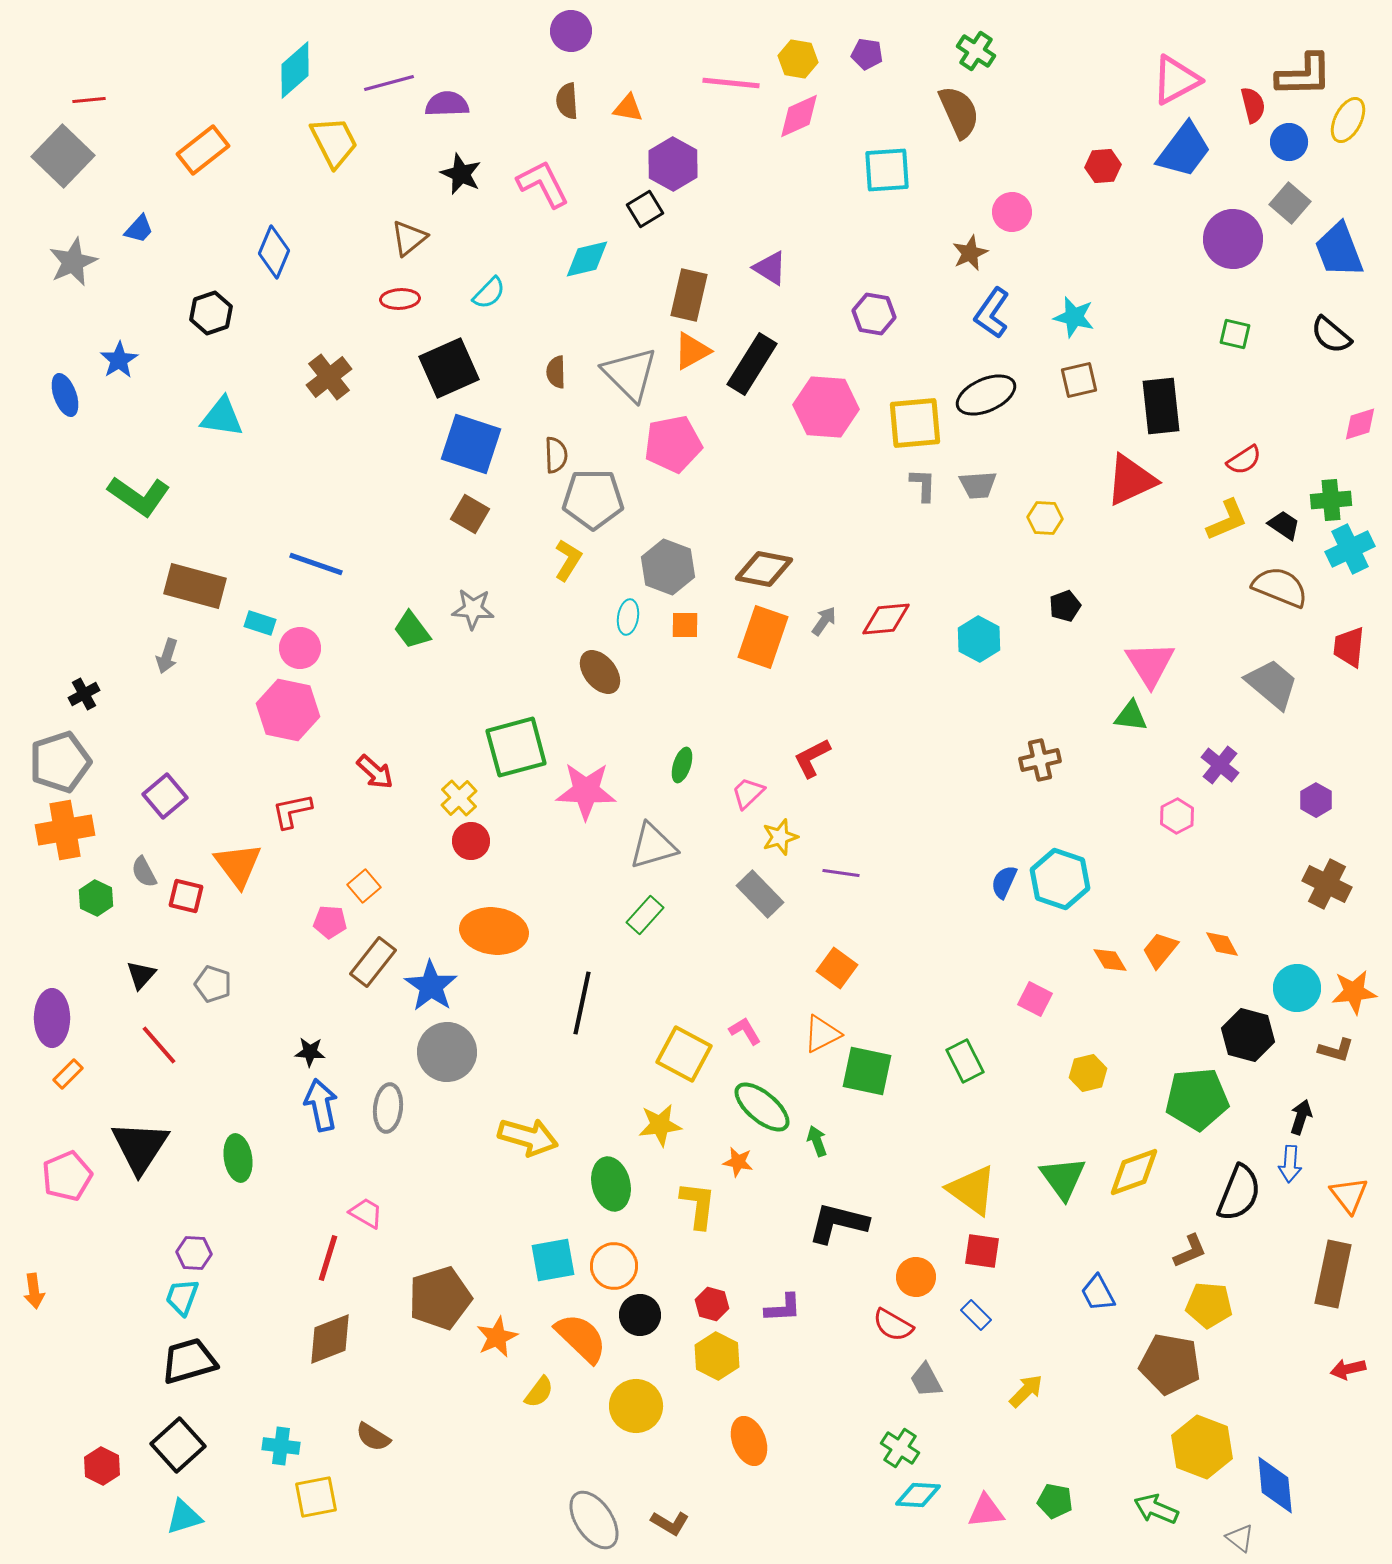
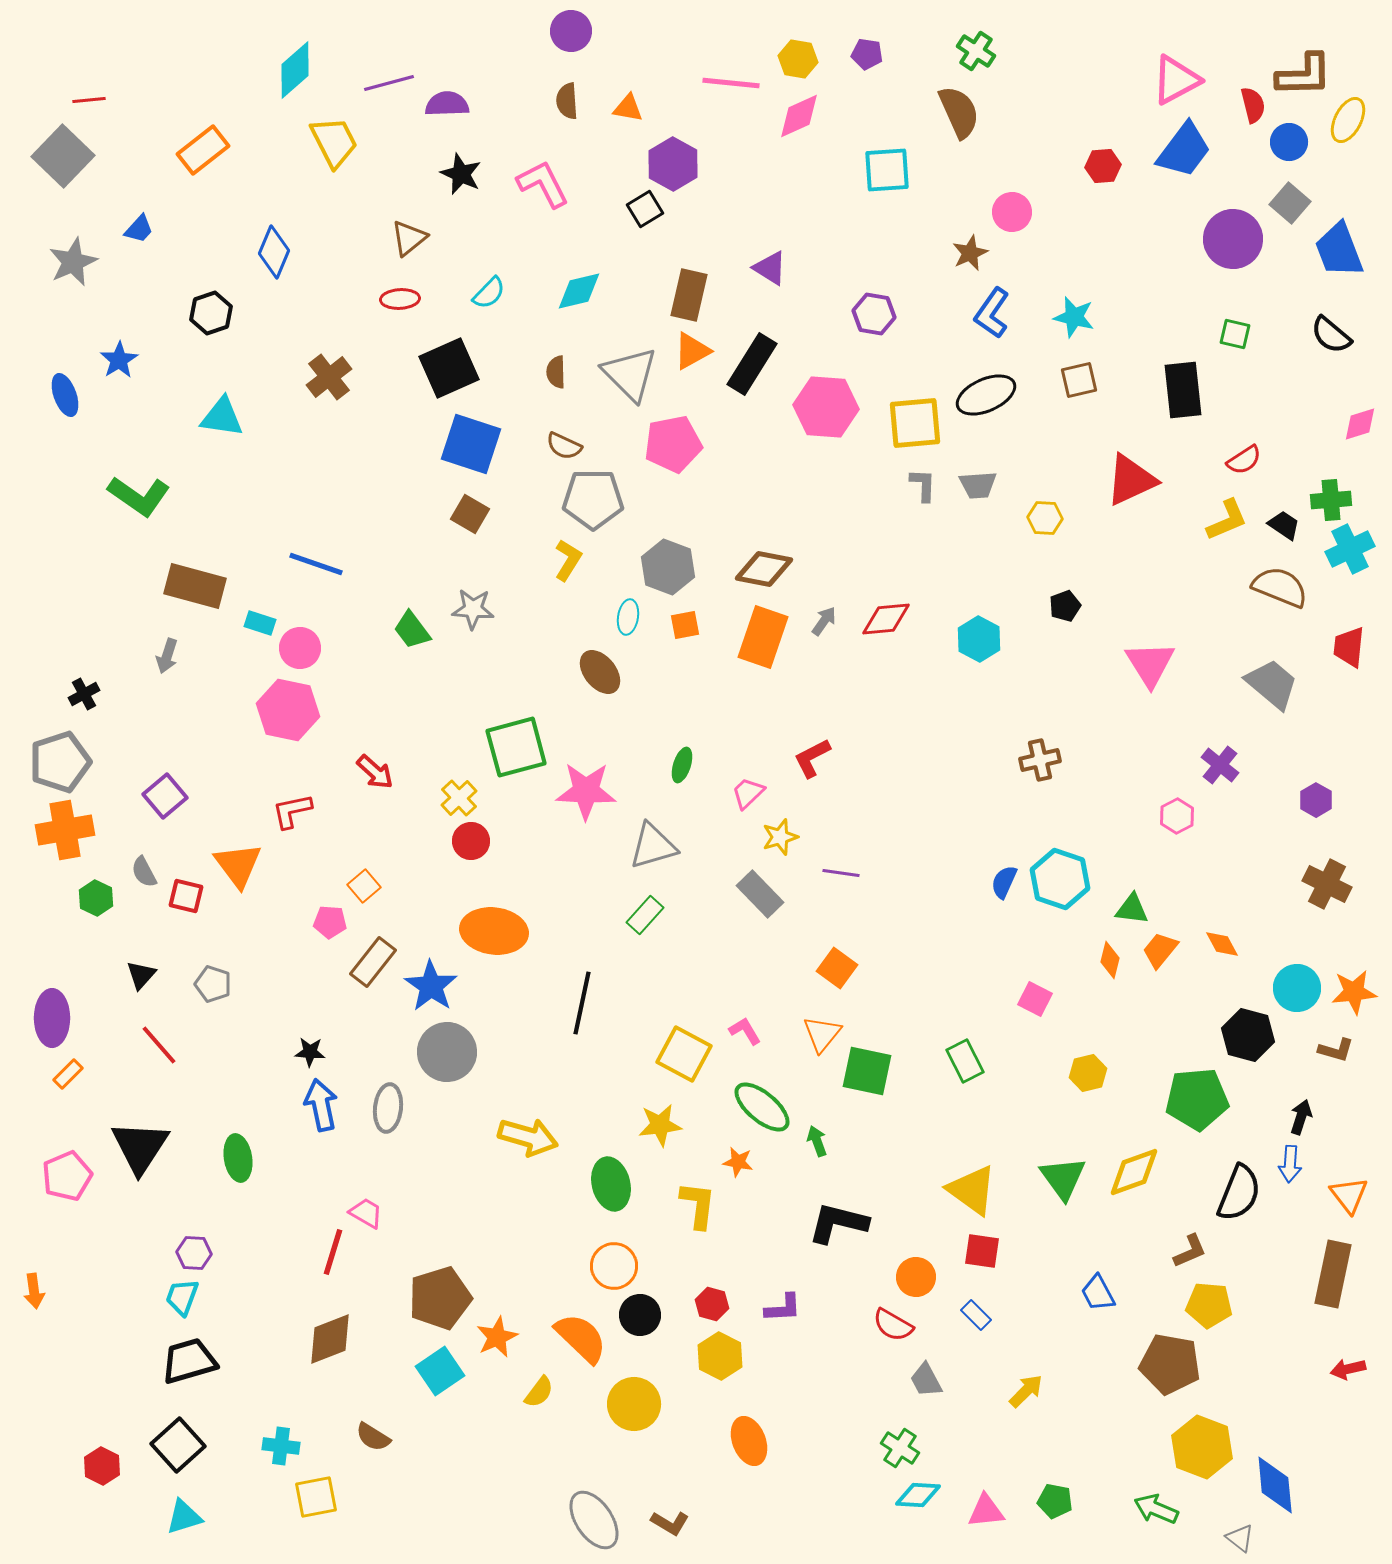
cyan diamond at (587, 259): moved 8 px left, 32 px down
black rectangle at (1161, 406): moved 22 px right, 16 px up
brown semicircle at (556, 455): moved 8 px right, 9 px up; rotated 117 degrees clockwise
orange square at (685, 625): rotated 12 degrees counterclockwise
green triangle at (1131, 716): moved 1 px right, 193 px down
orange diamond at (1110, 960): rotated 45 degrees clockwise
orange triangle at (822, 1034): rotated 24 degrees counterclockwise
red line at (328, 1258): moved 5 px right, 6 px up
cyan square at (553, 1260): moved 113 px left, 111 px down; rotated 24 degrees counterclockwise
yellow hexagon at (717, 1356): moved 3 px right
yellow circle at (636, 1406): moved 2 px left, 2 px up
